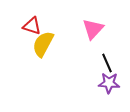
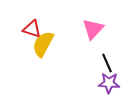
red triangle: moved 3 px down
